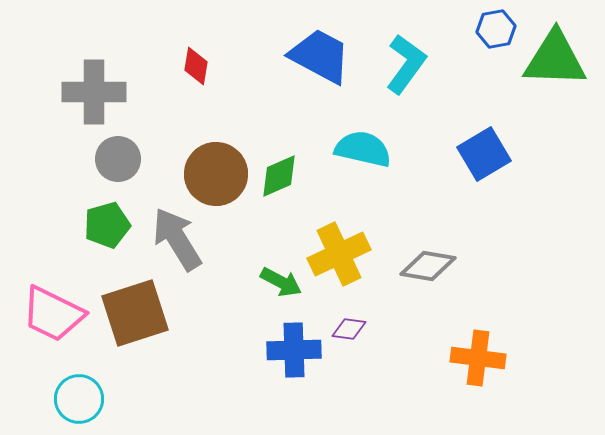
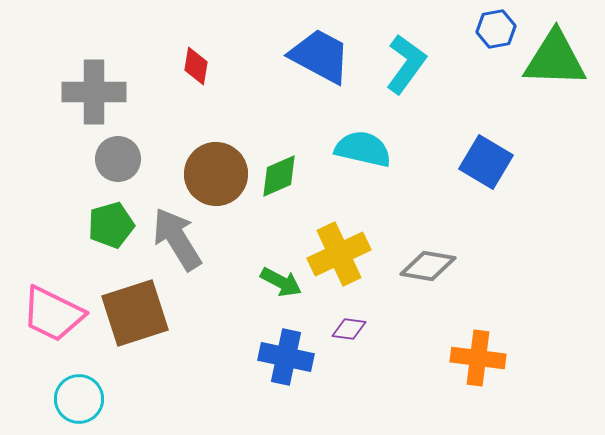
blue square: moved 2 px right, 8 px down; rotated 28 degrees counterclockwise
green pentagon: moved 4 px right
blue cross: moved 8 px left, 7 px down; rotated 14 degrees clockwise
